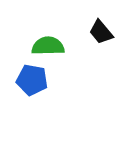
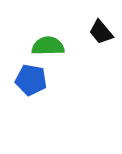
blue pentagon: moved 1 px left
